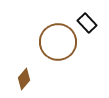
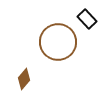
black rectangle: moved 4 px up
